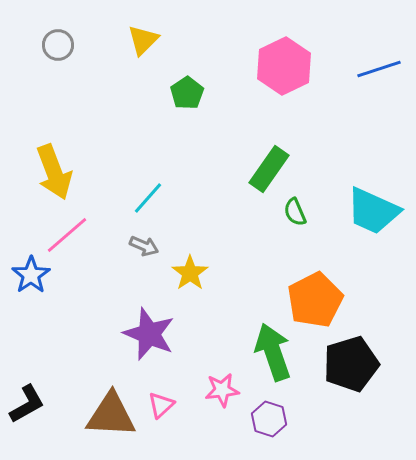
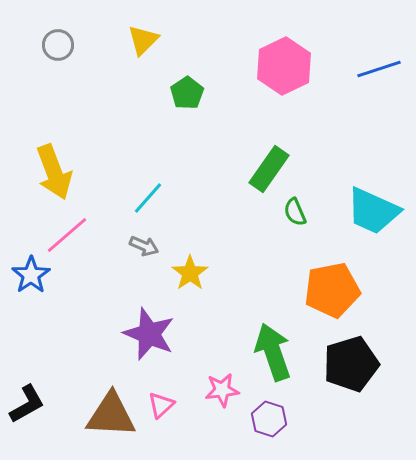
orange pentagon: moved 17 px right, 10 px up; rotated 16 degrees clockwise
